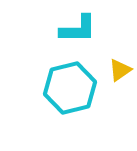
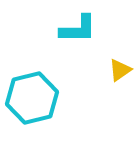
cyan hexagon: moved 38 px left, 10 px down
